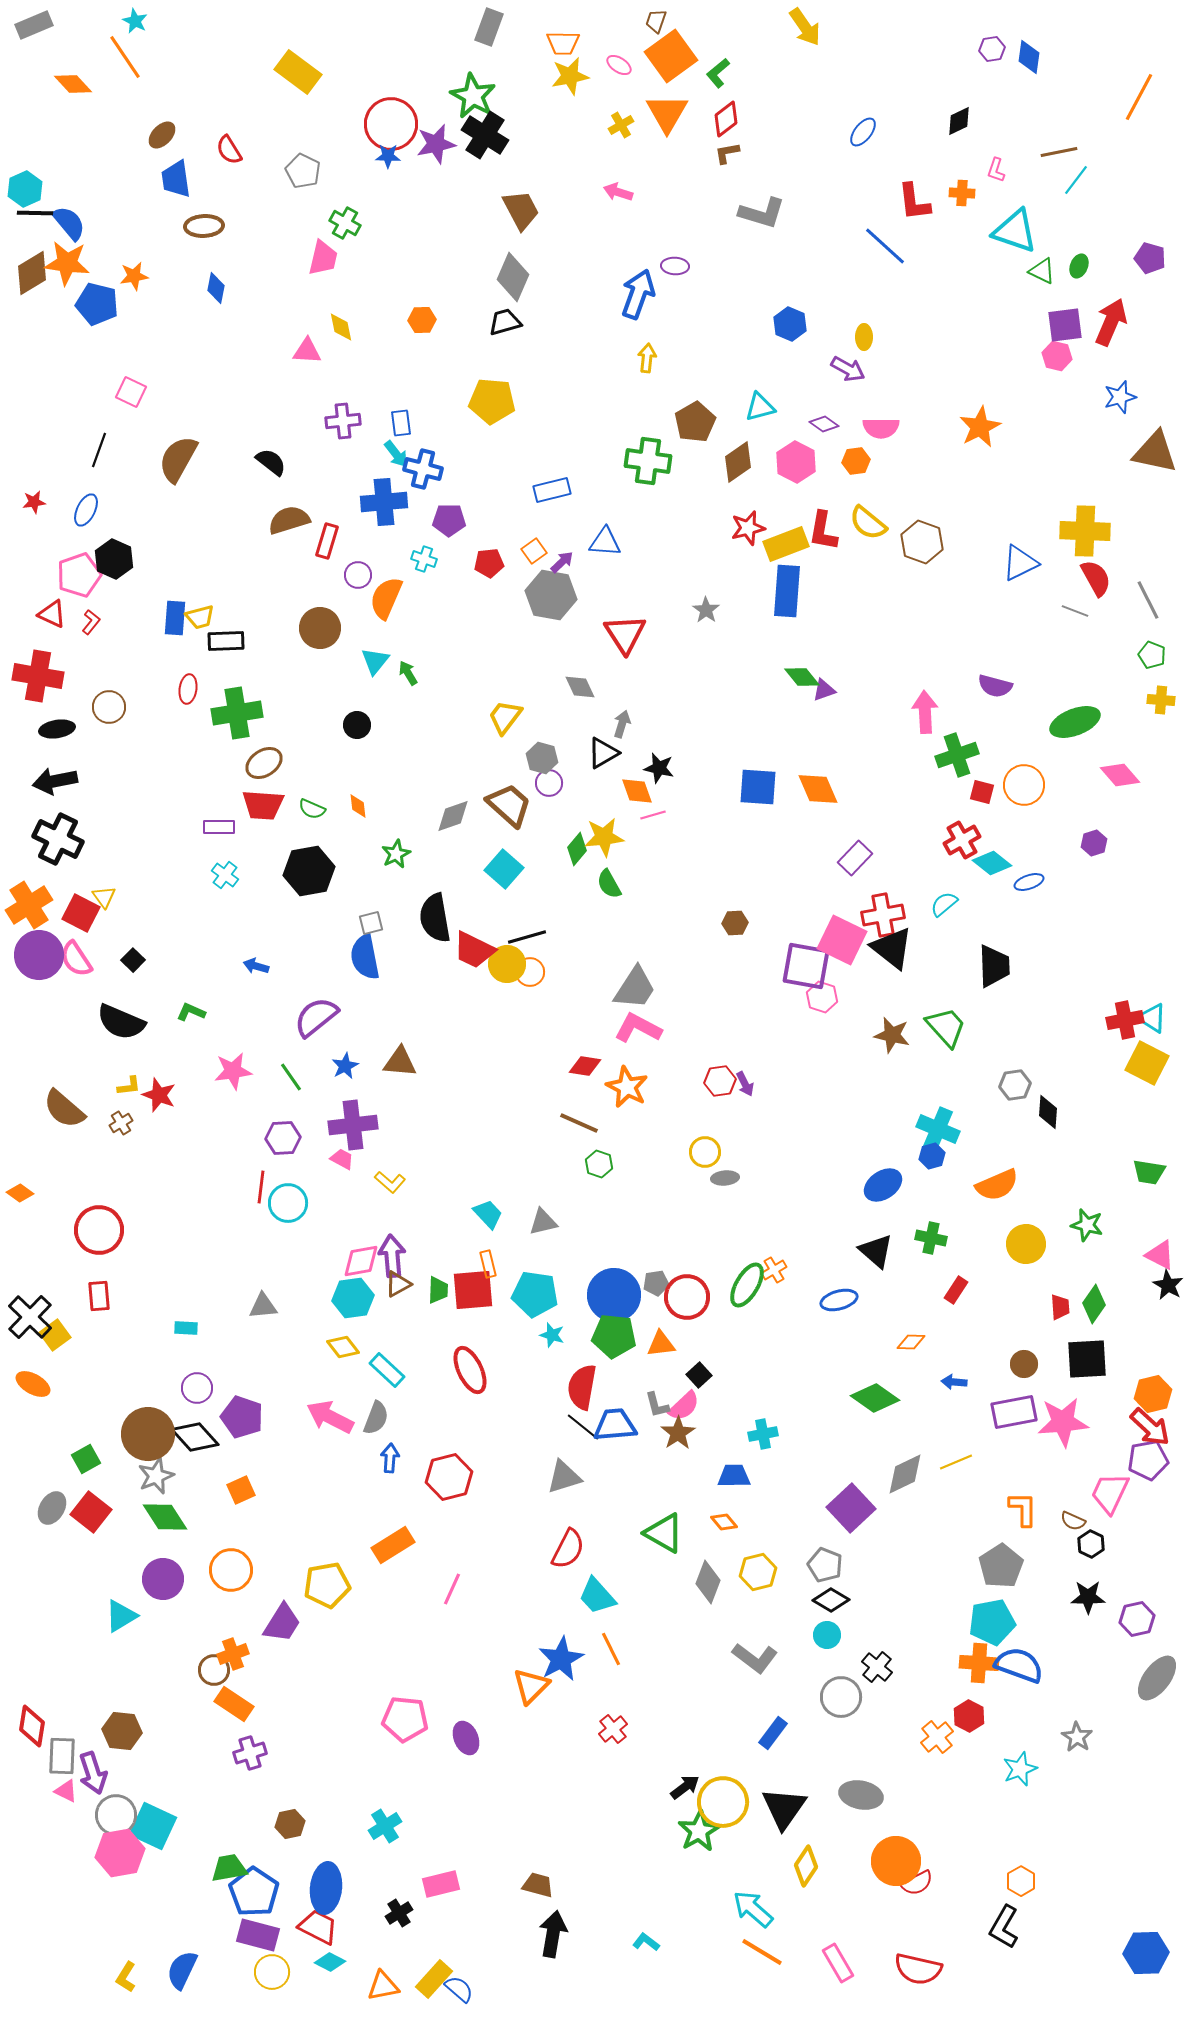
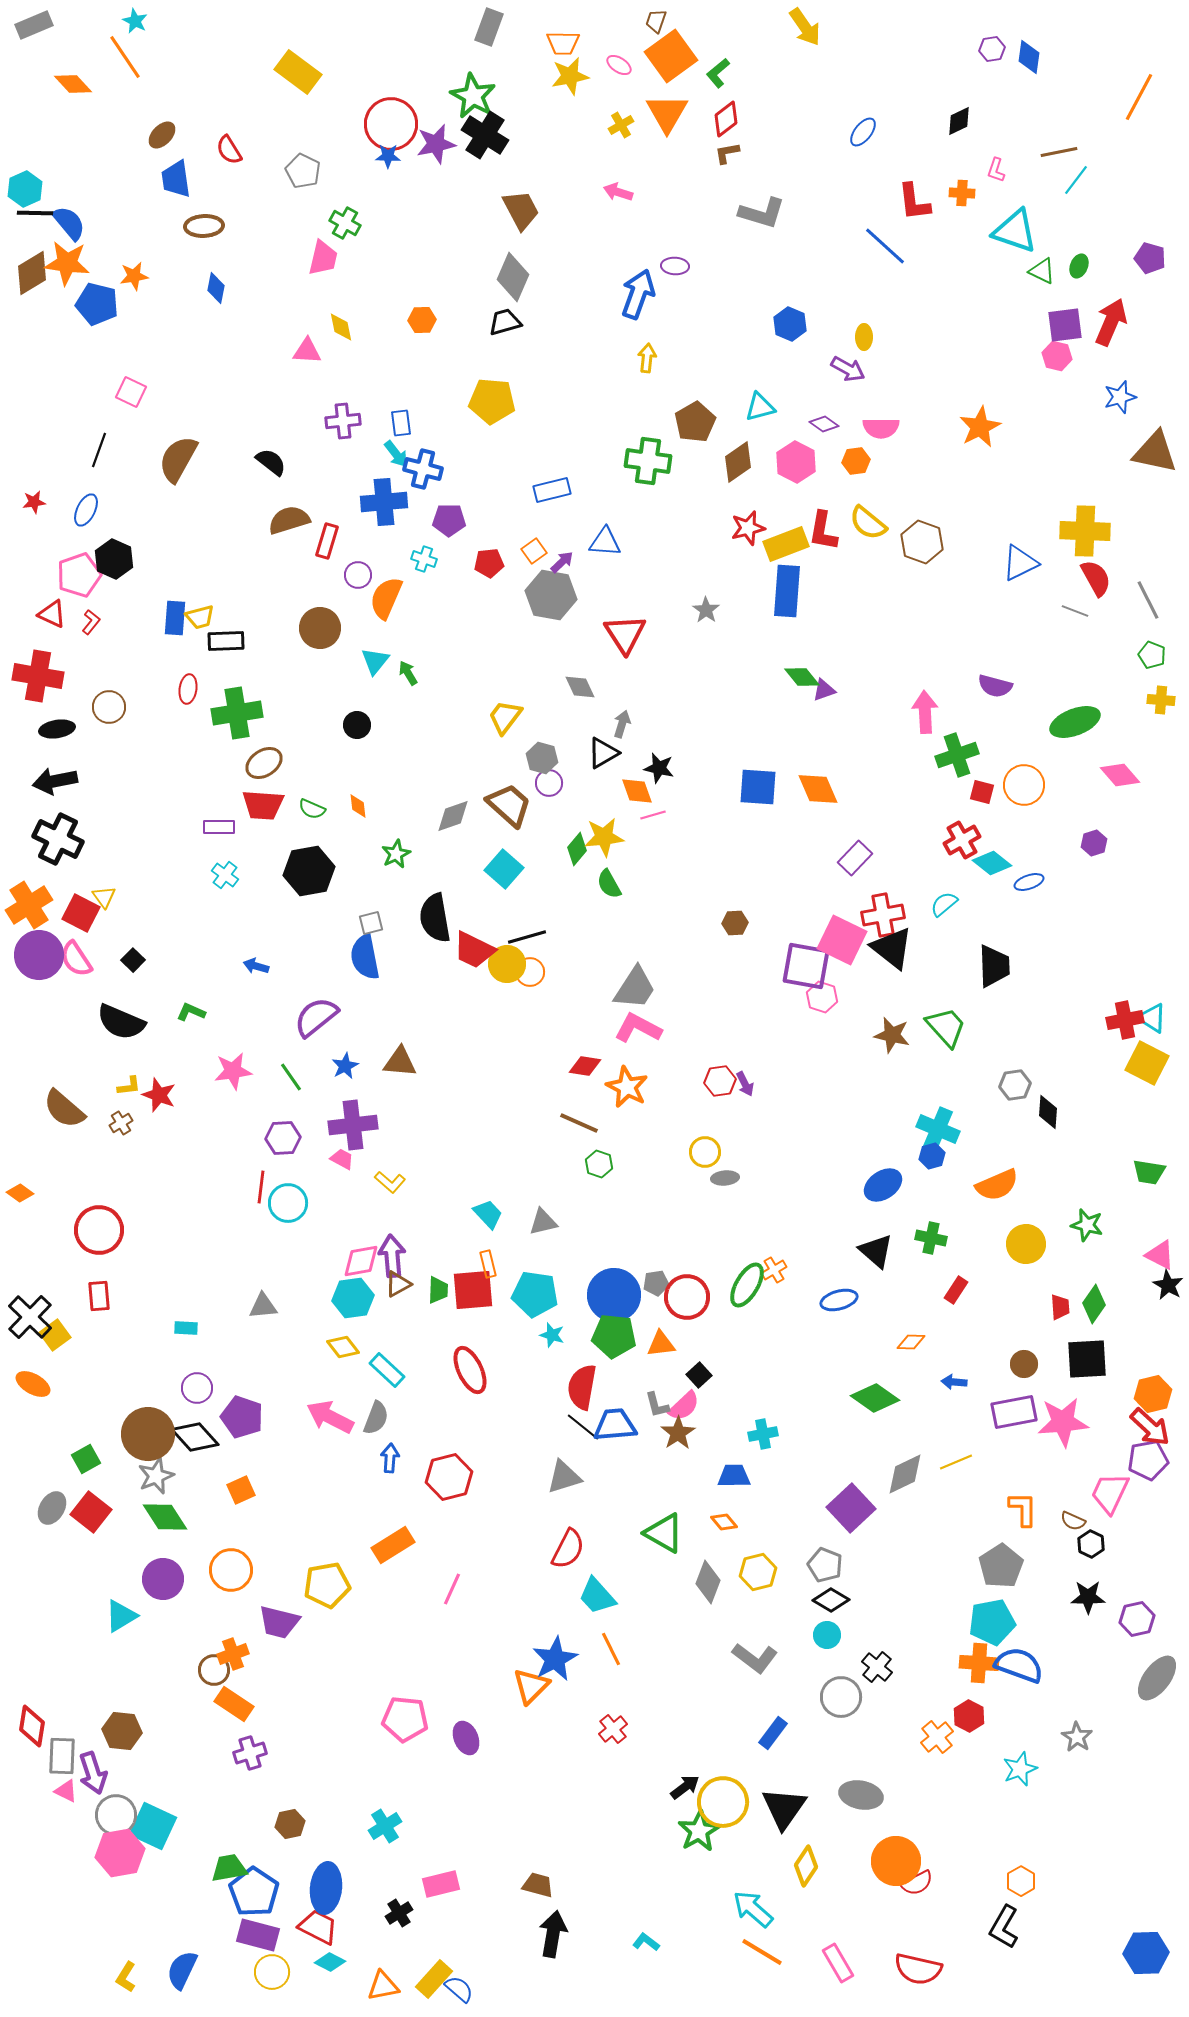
purple trapezoid at (282, 1623): moved 3 px left, 1 px up; rotated 72 degrees clockwise
blue star at (561, 1659): moved 6 px left
